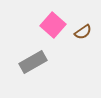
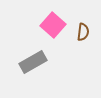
brown semicircle: rotated 48 degrees counterclockwise
